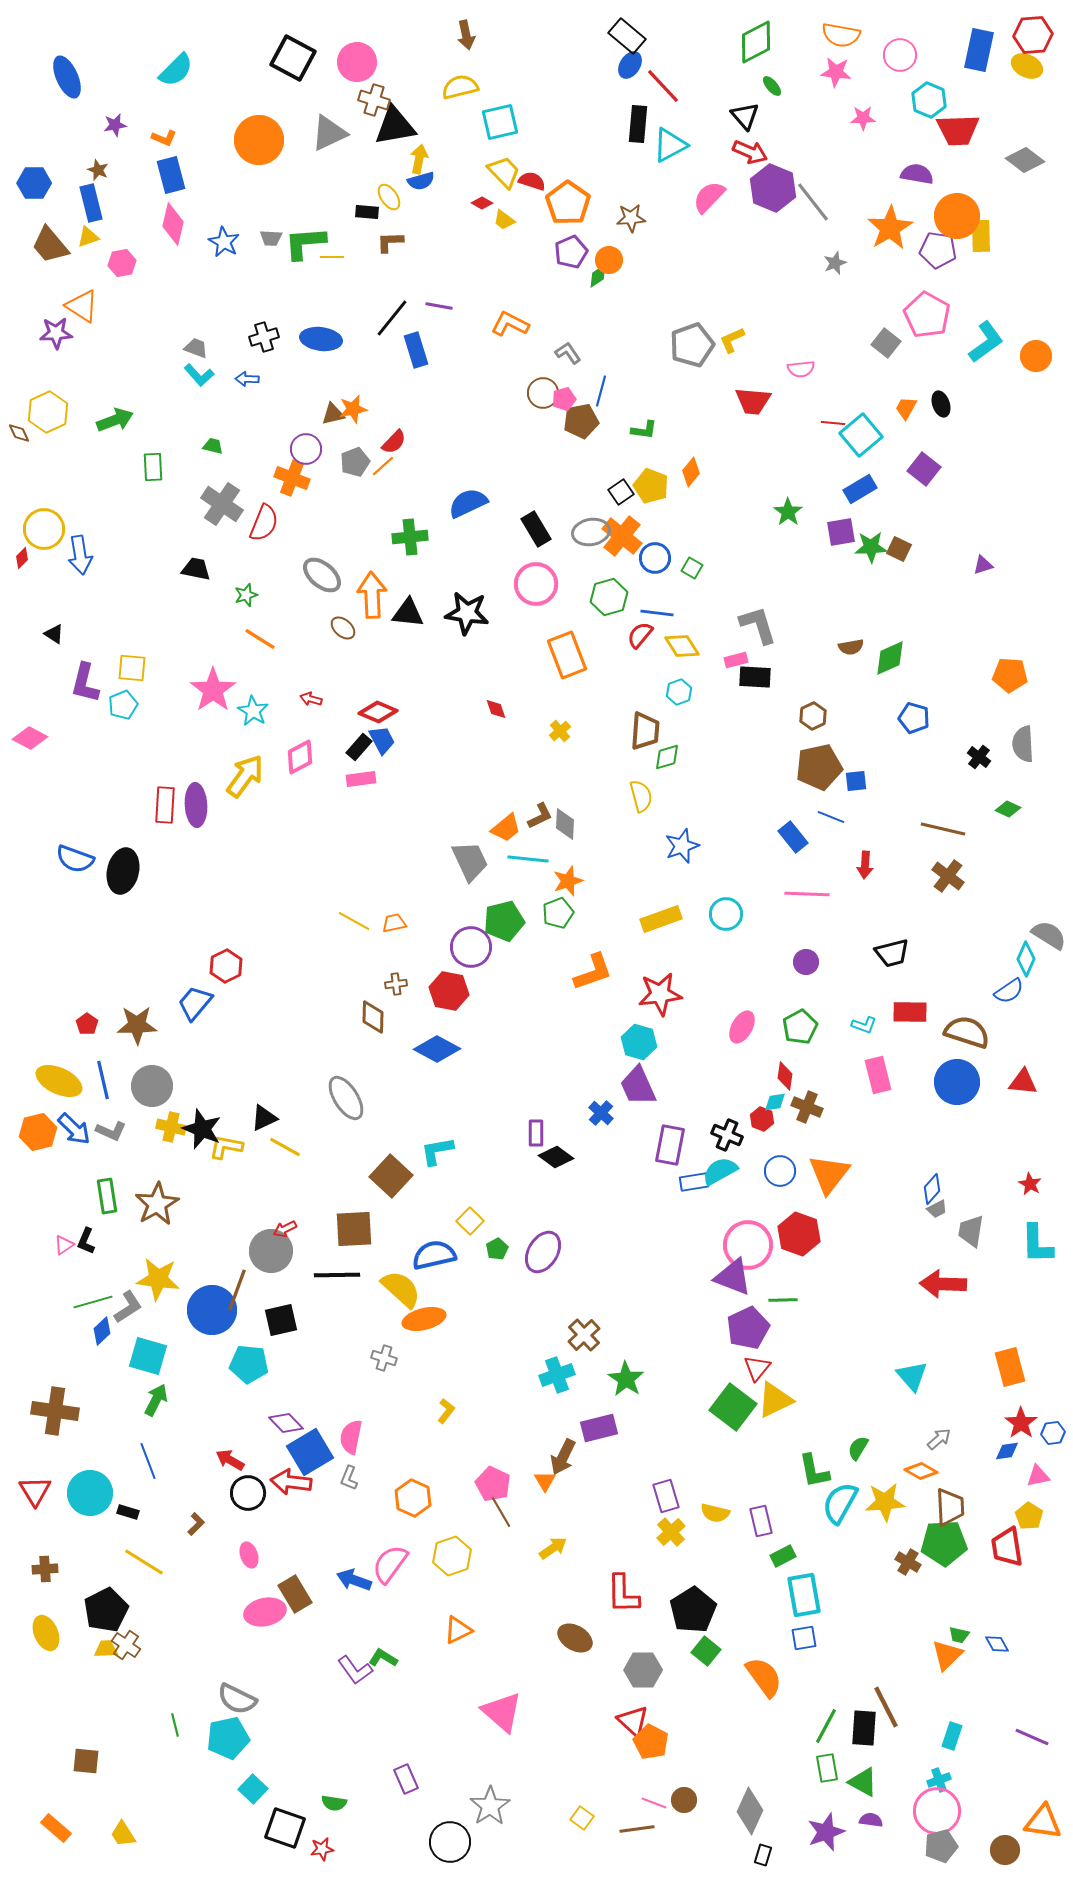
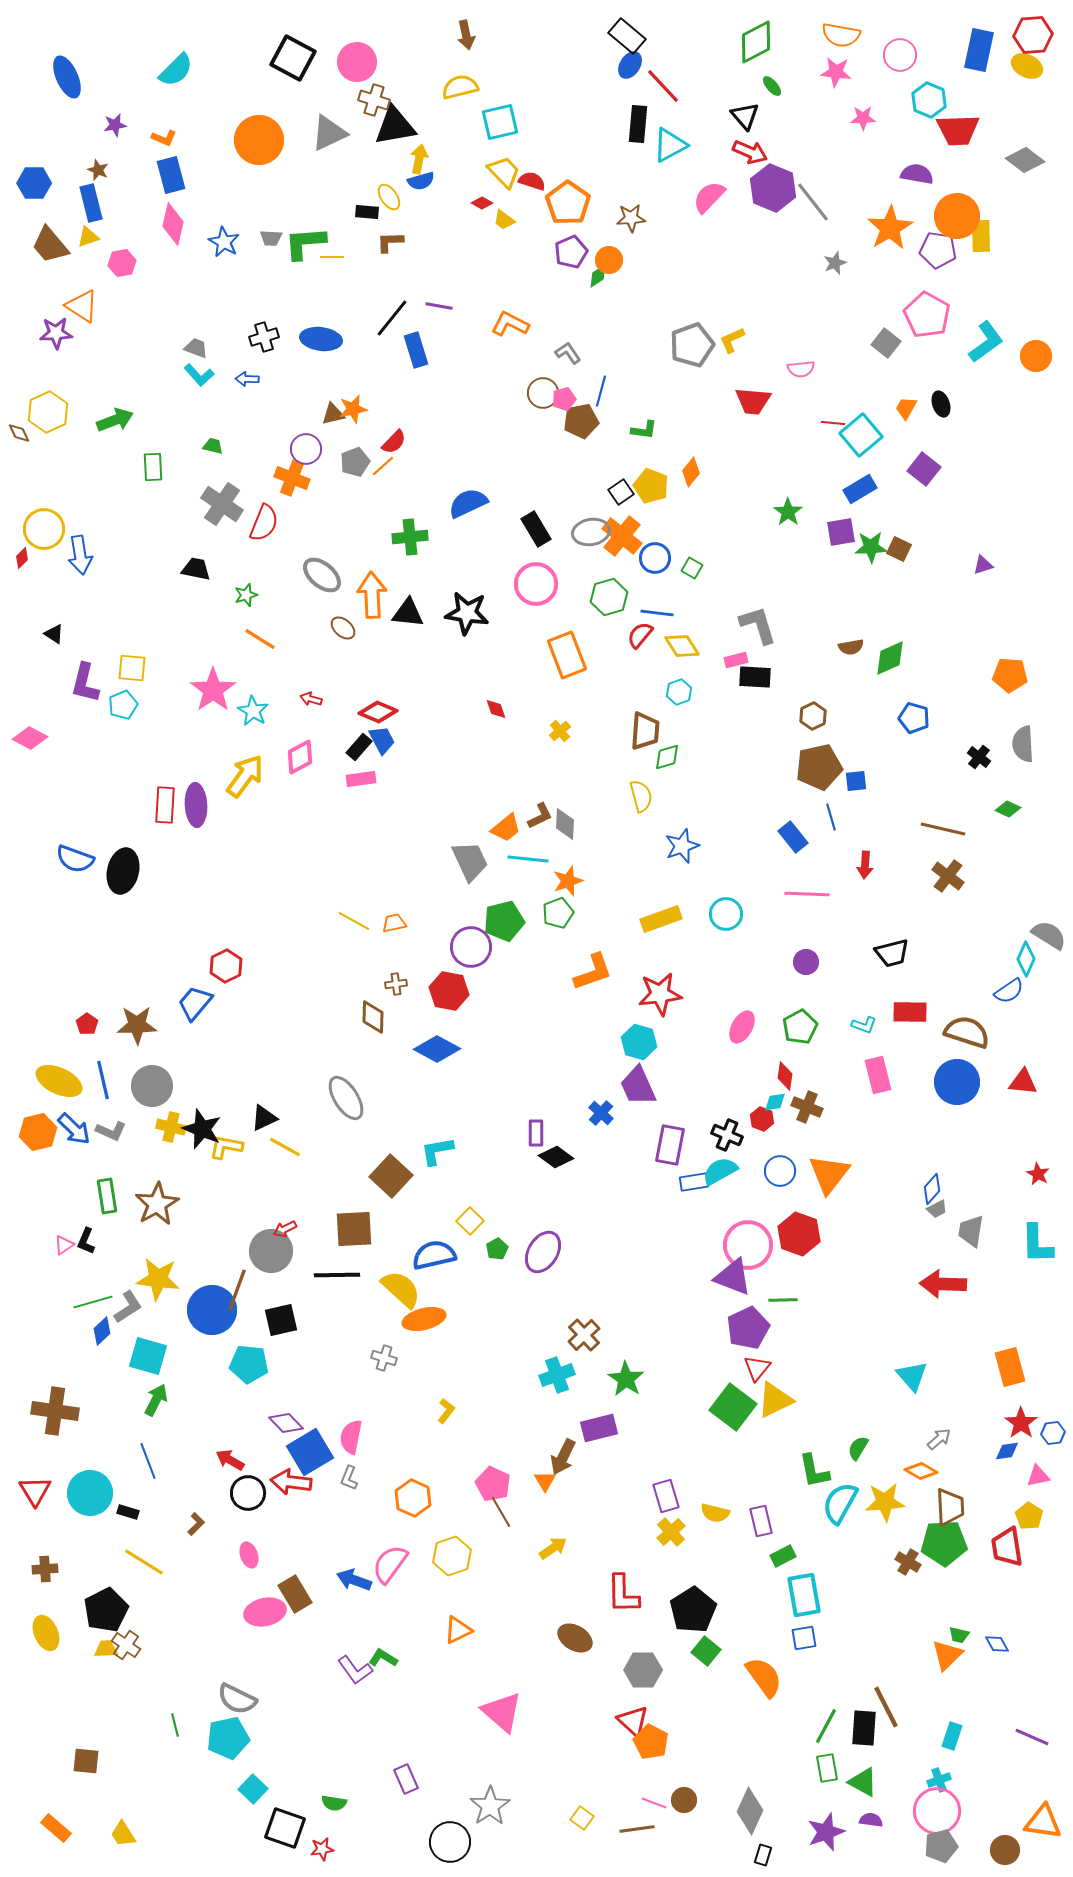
blue line at (831, 817): rotated 52 degrees clockwise
red star at (1030, 1184): moved 8 px right, 10 px up
